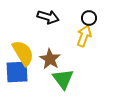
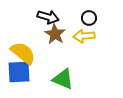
yellow arrow: rotated 115 degrees counterclockwise
yellow semicircle: rotated 20 degrees counterclockwise
brown star: moved 5 px right, 25 px up
blue square: moved 2 px right
green triangle: rotated 30 degrees counterclockwise
